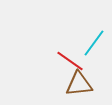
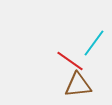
brown triangle: moved 1 px left, 1 px down
